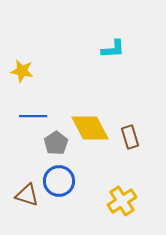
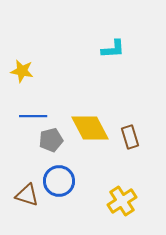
gray pentagon: moved 5 px left, 3 px up; rotated 20 degrees clockwise
